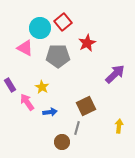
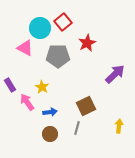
brown circle: moved 12 px left, 8 px up
